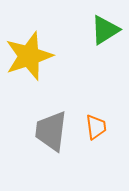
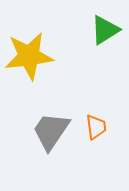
yellow star: rotated 12 degrees clockwise
gray trapezoid: rotated 27 degrees clockwise
